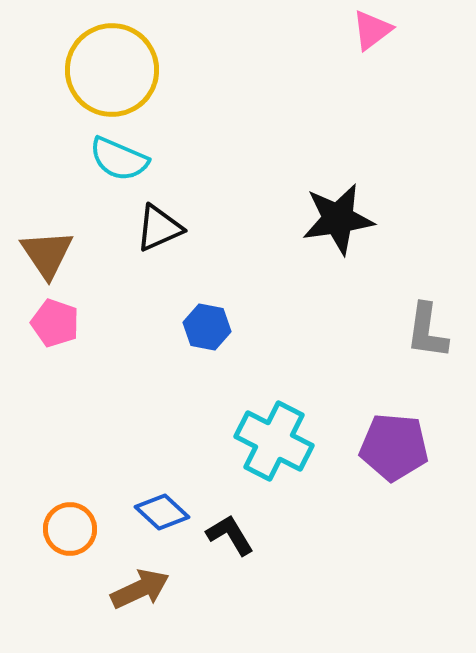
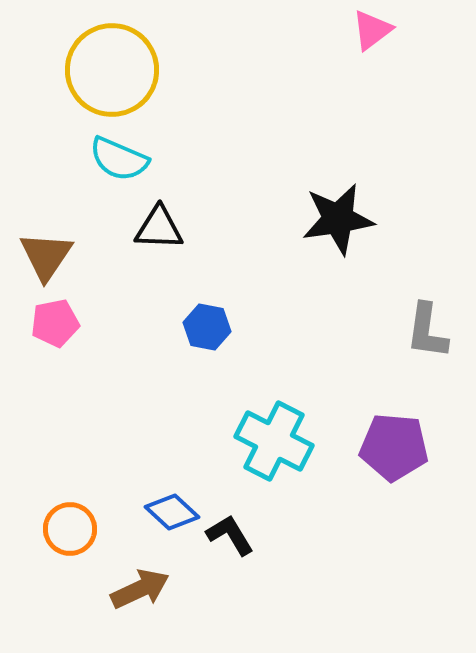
black triangle: rotated 26 degrees clockwise
brown triangle: moved 1 px left, 2 px down; rotated 8 degrees clockwise
pink pentagon: rotated 30 degrees counterclockwise
blue diamond: moved 10 px right
